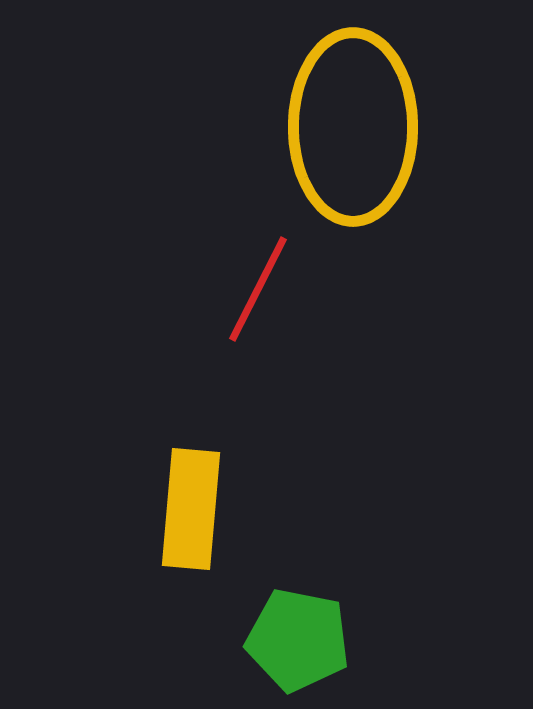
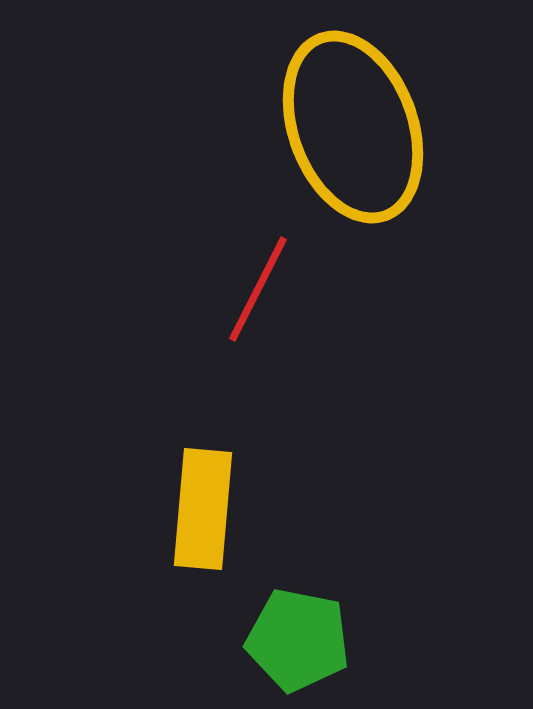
yellow ellipse: rotated 20 degrees counterclockwise
yellow rectangle: moved 12 px right
